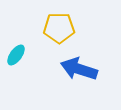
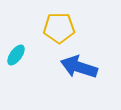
blue arrow: moved 2 px up
